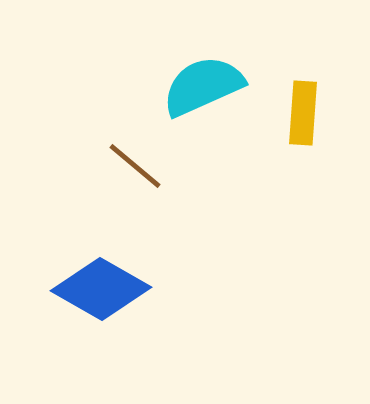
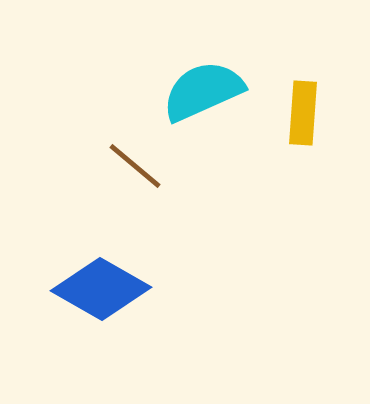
cyan semicircle: moved 5 px down
